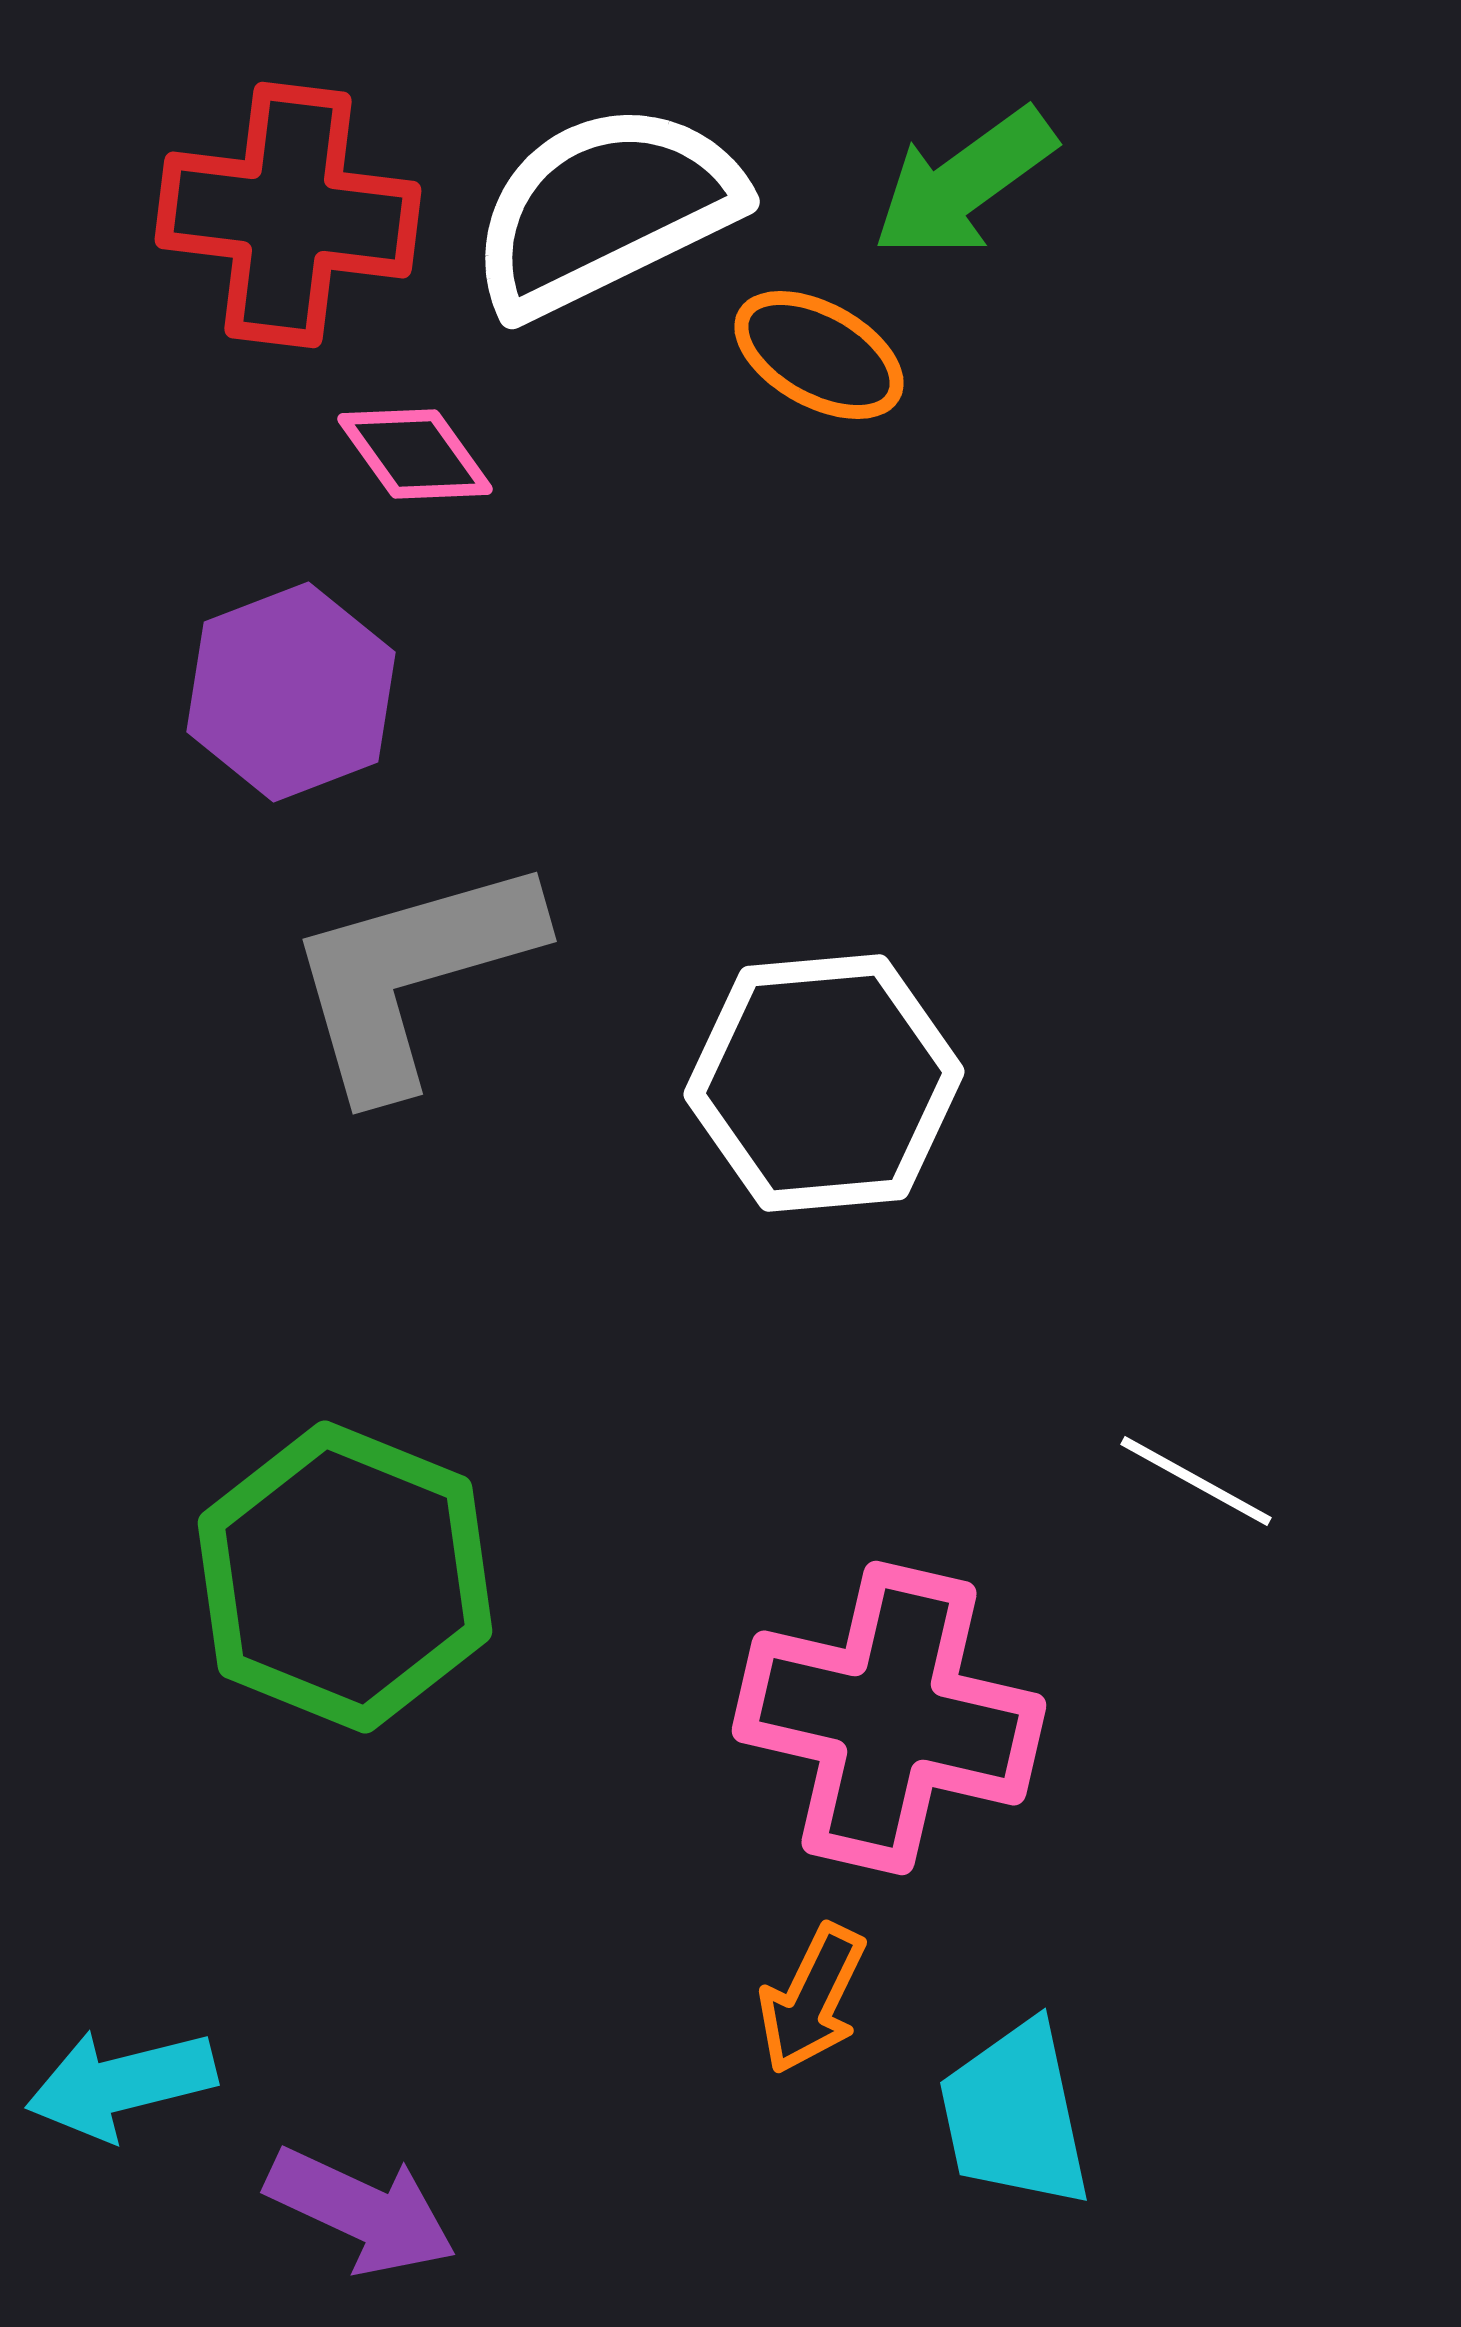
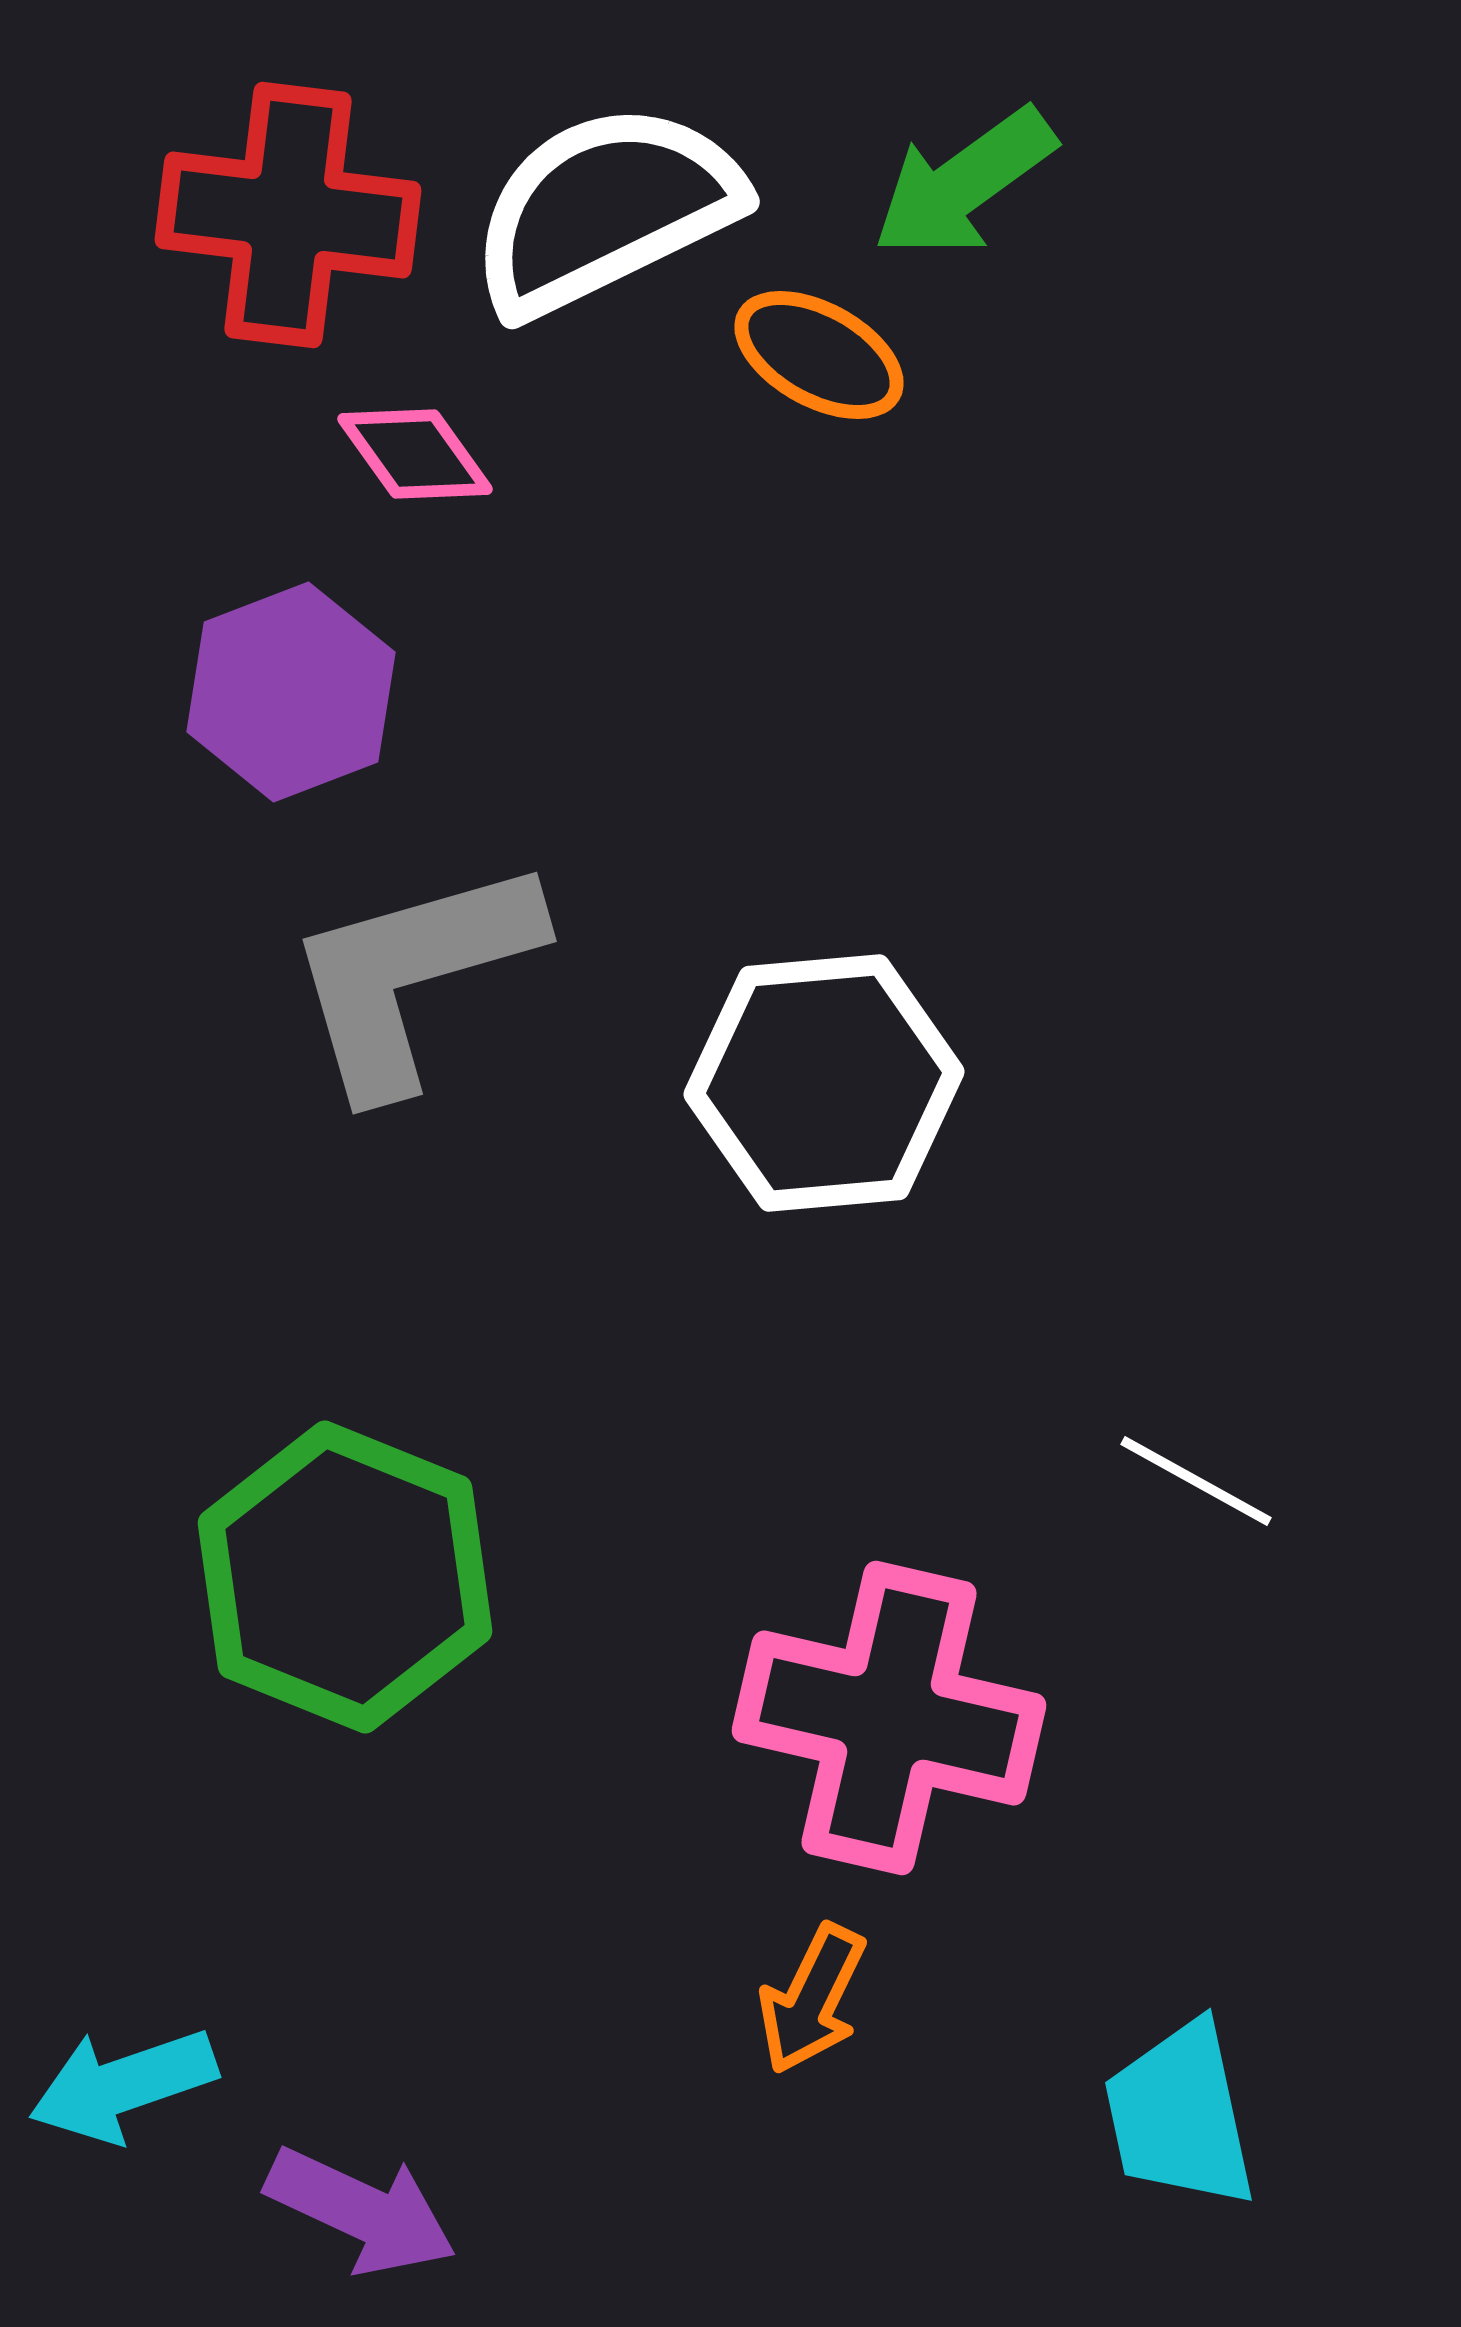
cyan arrow: moved 2 px right, 1 px down; rotated 5 degrees counterclockwise
cyan trapezoid: moved 165 px right
